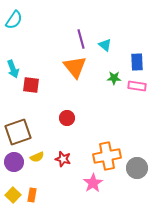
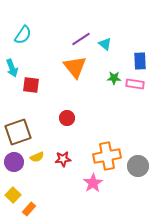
cyan semicircle: moved 9 px right, 15 px down
purple line: rotated 72 degrees clockwise
cyan triangle: moved 1 px up
blue rectangle: moved 3 px right, 1 px up
cyan arrow: moved 1 px left, 1 px up
pink rectangle: moved 2 px left, 2 px up
red star: rotated 21 degrees counterclockwise
gray circle: moved 1 px right, 2 px up
orange rectangle: moved 3 px left, 14 px down; rotated 32 degrees clockwise
